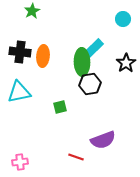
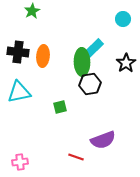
black cross: moved 2 px left
